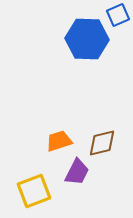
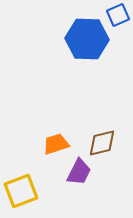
orange trapezoid: moved 3 px left, 3 px down
purple trapezoid: moved 2 px right
yellow square: moved 13 px left
